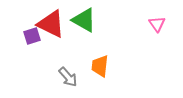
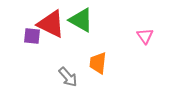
green triangle: moved 3 px left
pink triangle: moved 12 px left, 12 px down
purple square: rotated 24 degrees clockwise
orange trapezoid: moved 2 px left, 3 px up
